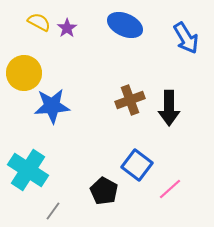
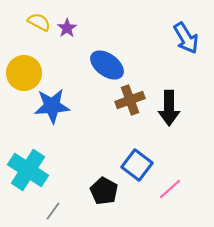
blue ellipse: moved 18 px left, 40 px down; rotated 12 degrees clockwise
